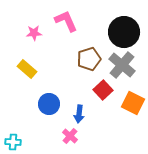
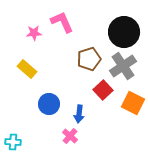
pink L-shape: moved 4 px left, 1 px down
gray cross: moved 1 px right, 1 px down; rotated 16 degrees clockwise
